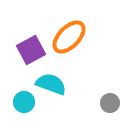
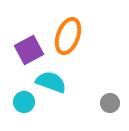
orange ellipse: moved 1 px left, 1 px up; rotated 24 degrees counterclockwise
purple square: moved 2 px left
cyan semicircle: moved 2 px up
